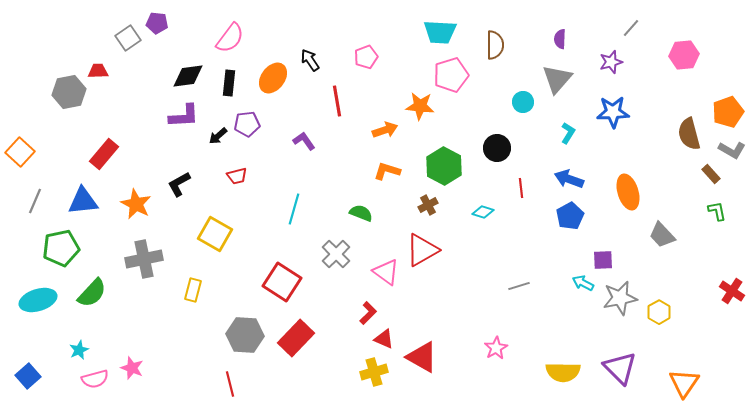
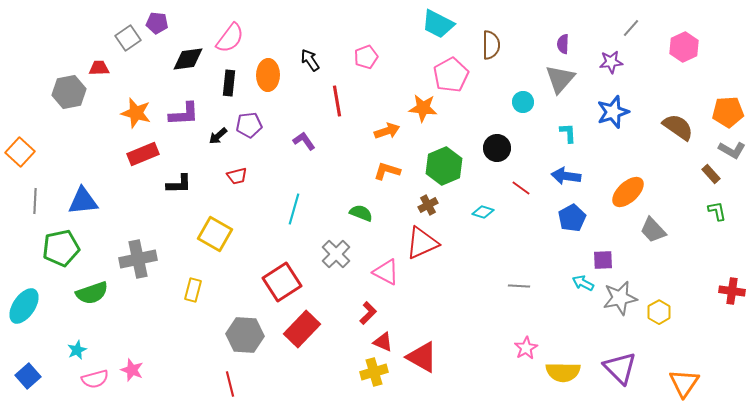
cyan trapezoid at (440, 32): moved 2 px left, 8 px up; rotated 24 degrees clockwise
purple semicircle at (560, 39): moved 3 px right, 5 px down
brown semicircle at (495, 45): moved 4 px left
pink hexagon at (684, 55): moved 8 px up; rotated 20 degrees counterclockwise
purple star at (611, 62): rotated 10 degrees clockwise
red trapezoid at (98, 71): moved 1 px right, 3 px up
pink pentagon at (451, 75): rotated 12 degrees counterclockwise
black diamond at (188, 76): moved 17 px up
orange ellipse at (273, 78): moved 5 px left, 3 px up; rotated 36 degrees counterclockwise
gray triangle at (557, 79): moved 3 px right
orange star at (420, 106): moved 3 px right, 2 px down
blue star at (613, 112): rotated 16 degrees counterclockwise
orange pentagon at (728, 112): rotated 16 degrees clockwise
purple L-shape at (184, 116): moved 2 px up
purple pentagon at (247, 124): moved 2 px right, 1 px down
orange arrow at (385, 130): moved 2 px right, 1 px down
cyan L-shape at (568, 133): rotated 35 degrees counterclockwise
brown semicircle at (689, 134): moved 11 px left, 7 px up; rotated 140 degrees clockwise
red rectangle at (104, 154): moved 39 px right; rotated 28 degrees clockwise
green hexagon at (444, 166): rotated 9 degrees clockwise
blue arrow at (569, 179): moved 3 px left, 3 px up; rotated 12 degrees counterclockwise
black L-shape at (179, 184): rotated 152 degrees counterclockwise
red line at (521, 188): rotated 48 degrees counterclockwise
orange ellipse at (628, 192): rotated 64 degrees clockwise
gray line at (35, 201): rotated 20 degrees counterclockwise
orange star at (136, 204): moved 91 px up; rotated 12 degrees counterclockwise
blue pentagon at (570, 216): moved 2 px right, 2 px down
gray trapezoid at (662, 235): moved 9 px left, 5 px up
red triangle at (422, 250): moved 7 px up; rotated 6 degrees clockwise
gray cross at (144, 259): moved 6 px left
pink triangle at (386, 272): rotated 8 degrees counterclockwise
red square at (282, 282): rotated 24 degrees clockwise
gray line at (519, 286): rotated 20 degrees clockwise
red cross at (732, 291): rotated 25 degrees counterclockwise
green semicircle at (92, 293): rotated 28 degrees clockwise
cyan ellipse at (38, 300): moved 14 px left, 6 px down; rotated 39 degrees counterclockwise
red rectangle at (296, 338): moved 6 px right, 9 px up
red triangle at (384, 339): moved 1 px left, 3 px down
pink star at (496, 348): moved 30 px right
cyan star at (79, 350): moved 2 px left
pink star at (132, 368): moved 2 px down
